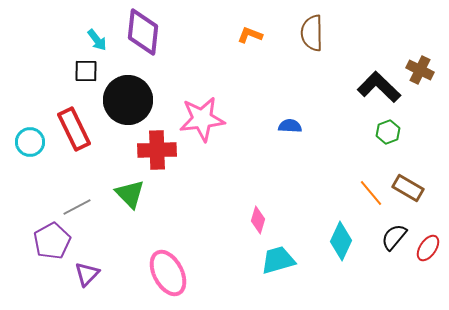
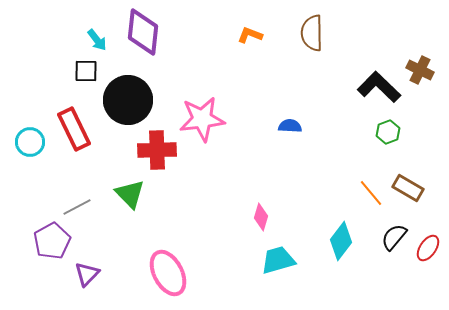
pink diamond: moved 3 px right, 3 px up
cyan diamond: rotated 12 degrees clockwise
